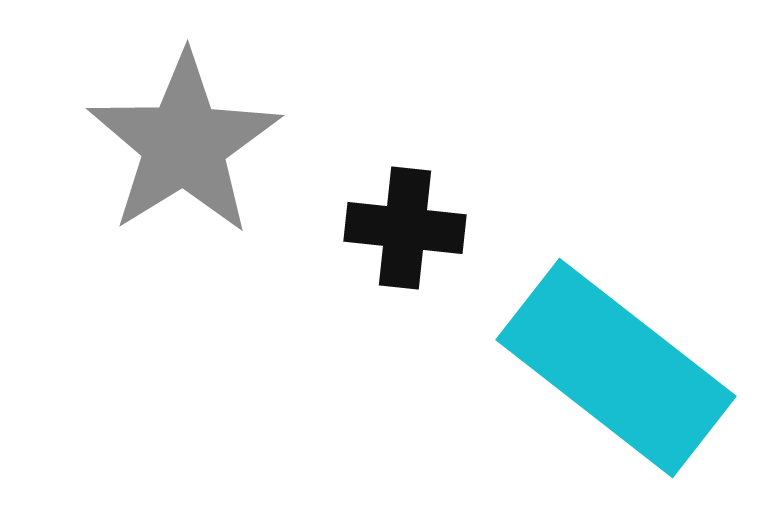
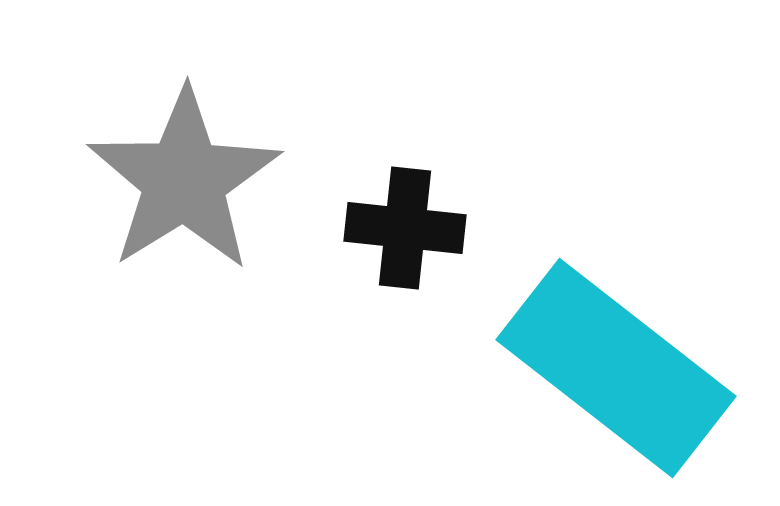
gray star: moved 36 px down
